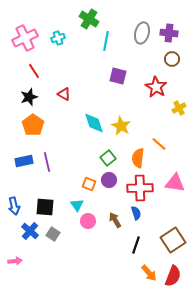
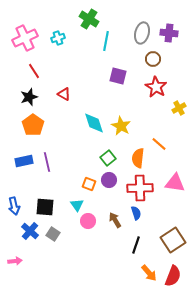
brown circle: moved 19 px left
